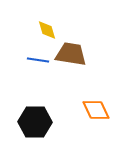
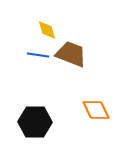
brown trapezoid: rotated 12 degrees clockwise
blue line: moved 5 px up
